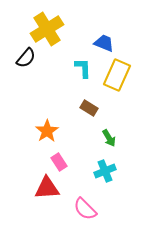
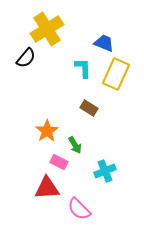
yellow rectangle: moved 1 px left, 1 px up
green arrow: moved 34 px left, 7 px down
pink rectangle: rotated 30 degrees counterclockwise
pink semicircle: moved 6 px left
